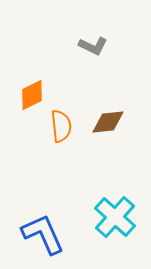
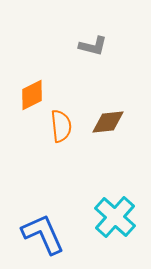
gray L-shape: rotated 12 degrees counterclockwise
